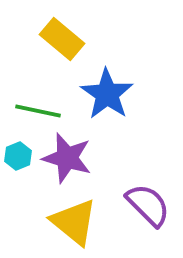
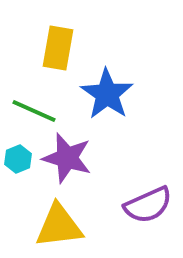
yellow rectangle: moved 4 px left, 9 px down; rotated 60 degrees clockwise
green line: moved 4 px left; rotated 12 degrees clockwise
cyan hexagon: moved 3 px down
purple semicircle: rotated 111 degrees clockwise
yellow triangle: moved 15 px left, 4 px down; rotated 46 degrees counterclockwise
